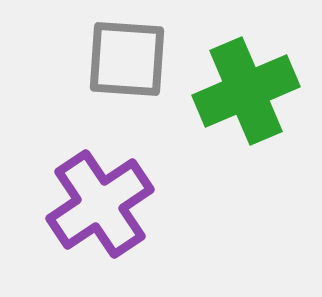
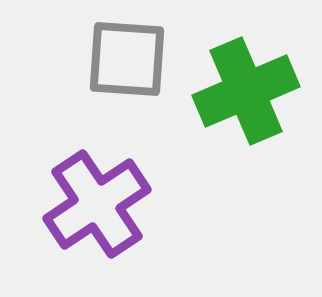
purple cross: moved 3 px left
